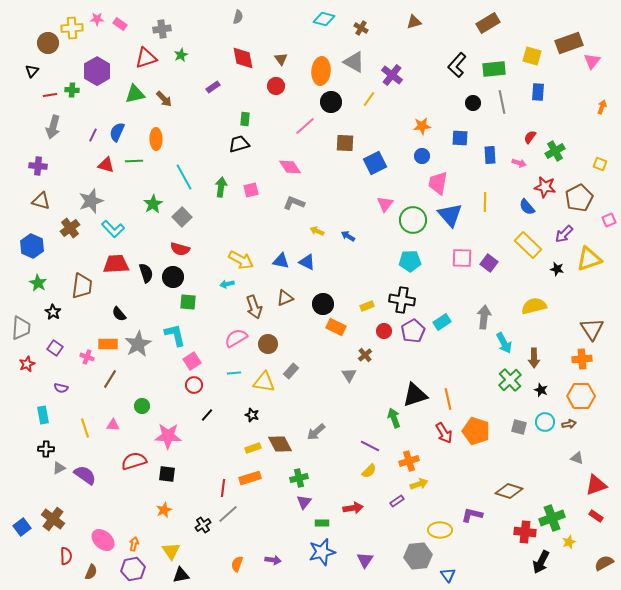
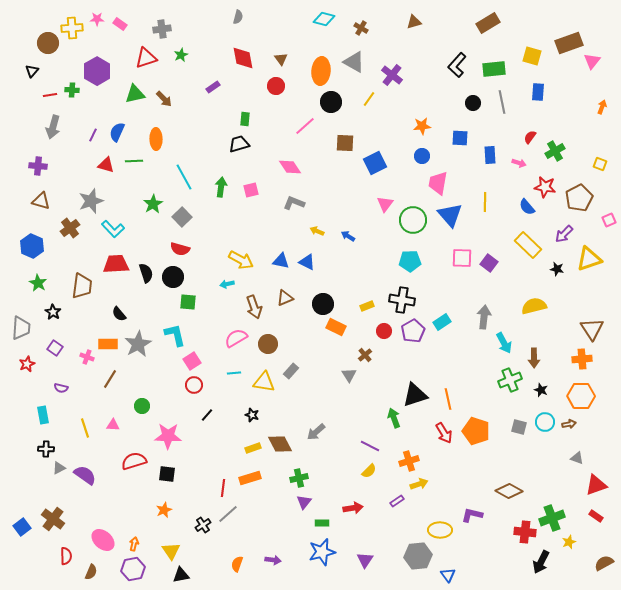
green cross at (510, 380): rotated 20 degrees clockwise
brown diamond at (509, 491): rotated 12 degrees clockwise
